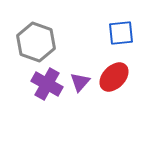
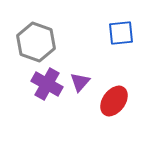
red ellipse: moved 24 px down; rotated 8 degrees counterclockwise
